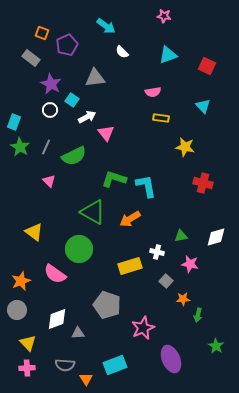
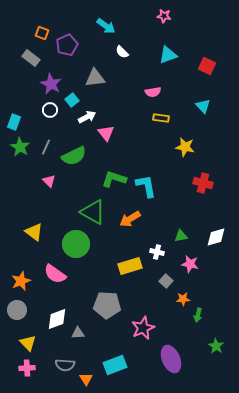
cyan square at (72, 100): rotated 16 degrees clockwise
green circle at (79, 249): moved 3 px left, 5 px up
gray pentagon at (107, 305): rotated 16 degrees counterclockwise
